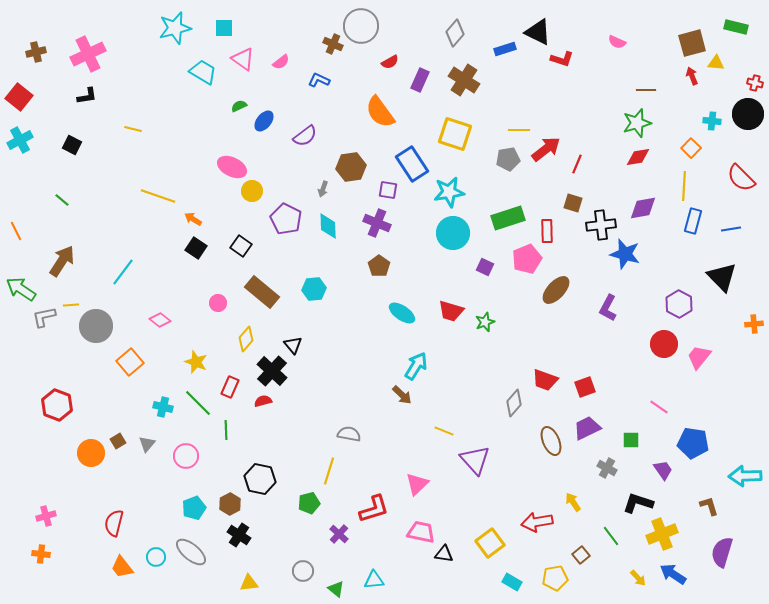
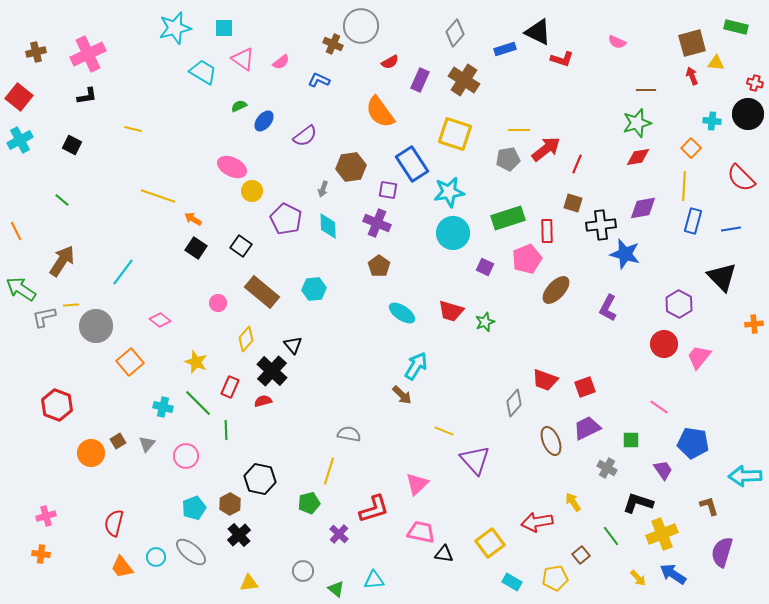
black cross at (239, 535): rotated 15 degrees clockwise
